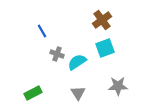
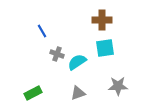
brown cross: rotated 36 degrees clockwise
cyan square: rotated 12 degrees clockwise
gray triangle: rotated 42 degrees clockwise
